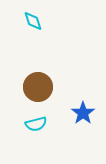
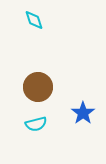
cyan diamond: moved 1 px right, 1 px up
